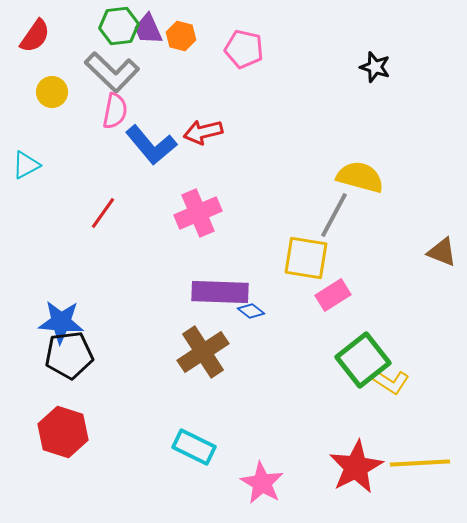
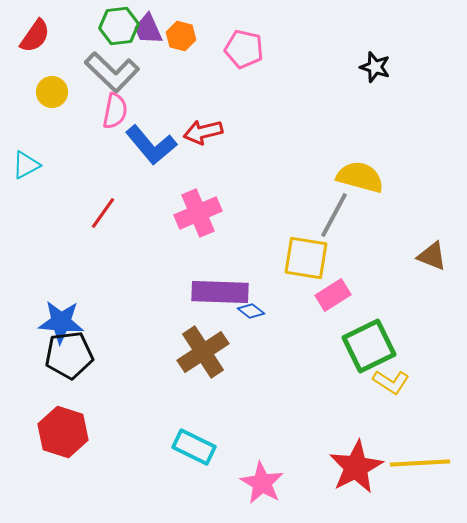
brown triangle: moved 10 px left, 4 px down
green square: moved 6 px right, 14 px up; rotated 12 degrees clockwise
